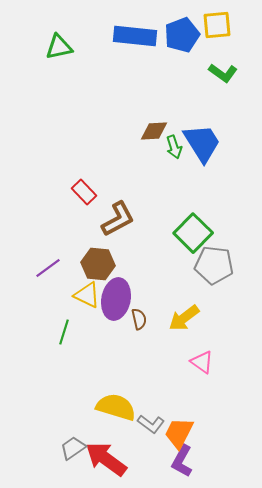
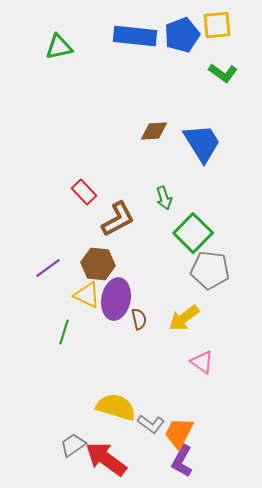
green arrow: moved 10 px left, 51 px down
gray pentagon: moved 4 px left, 5 px down
gray trapezoid: moved 3 px up
